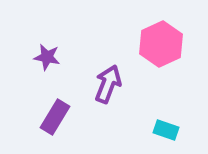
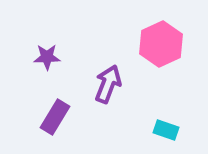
purple star: rotated 12 degrees counterclockwise
